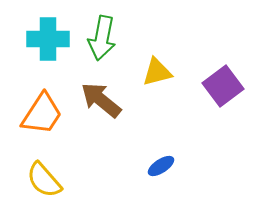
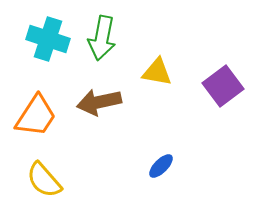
cyan cross: rotated 18 degrees clockwise
yellow triangle: rotated 24 degrees clockwise
brown arrow: moved 2 px left, 2 px down; rotated 51 degrees counterclockwise
orange trapezoid: moved 6 px left, 2 px down
blue ellipse: rotated 12 degrees counterclockwise
